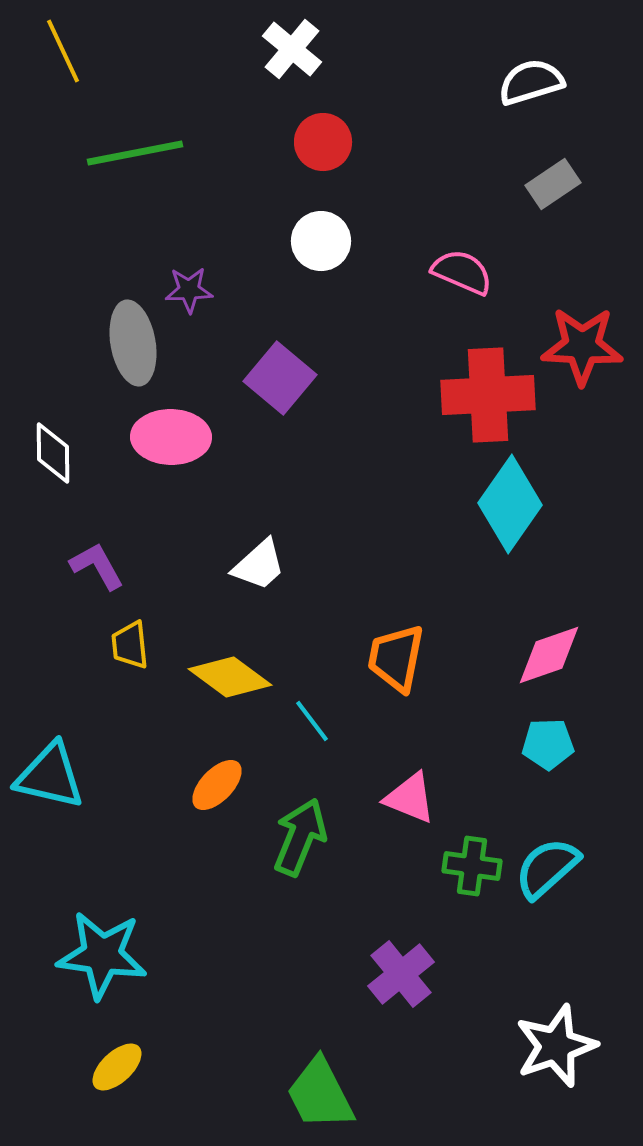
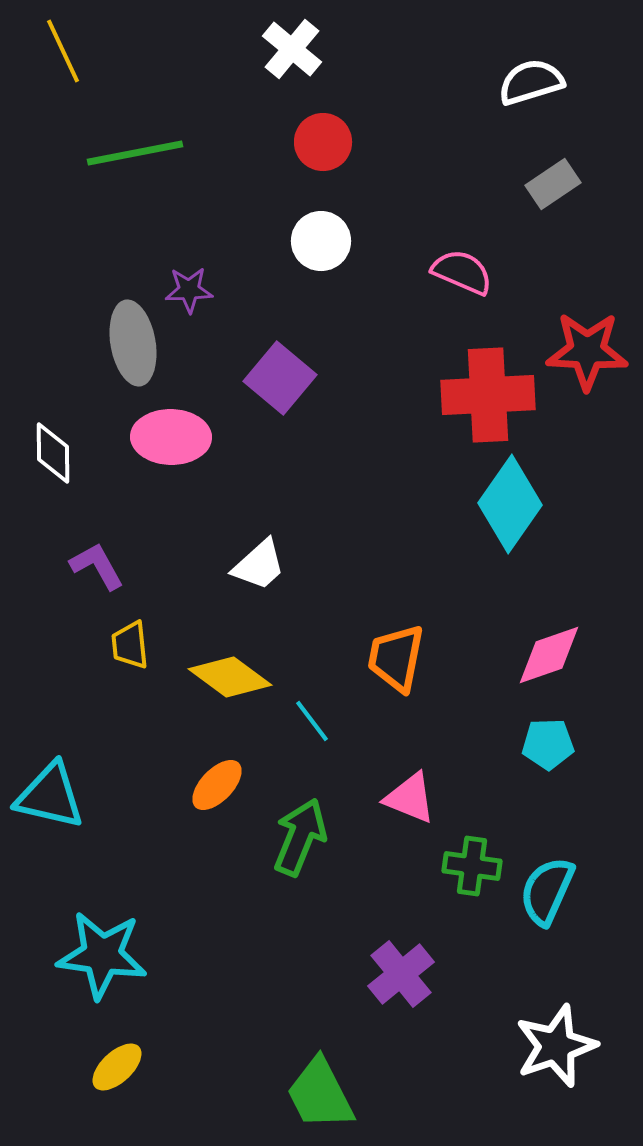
red star: moved 5 px right, 5 px down
cyan triangle: moved 20 px down
cyan semicircle: moved 23 px down; rotated 24 degrees counterclockwise
